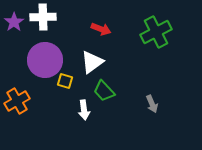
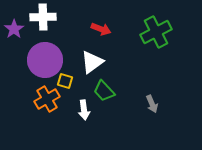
purple star: moved 7 px down
orange cross: moved 30 px right, 2 px up
